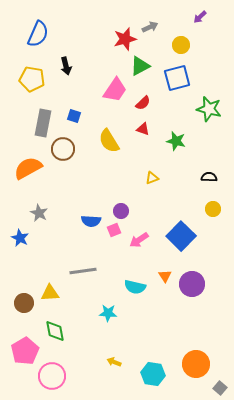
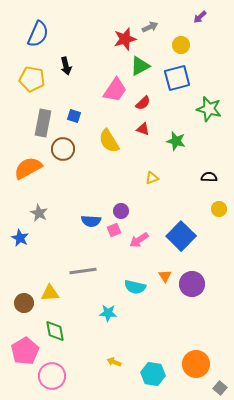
yellow circle at (213, 209): moved 6 px right
